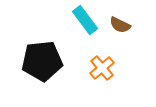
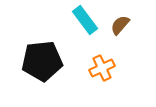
brown semicircle: rotated 105 degrees clockwise
orange cross: rotated 15 degrees clockwise
